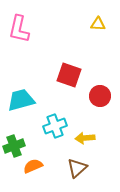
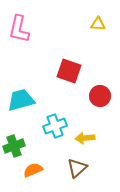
red square: moved 4 px up
orange semicircle: moved 4 px down
